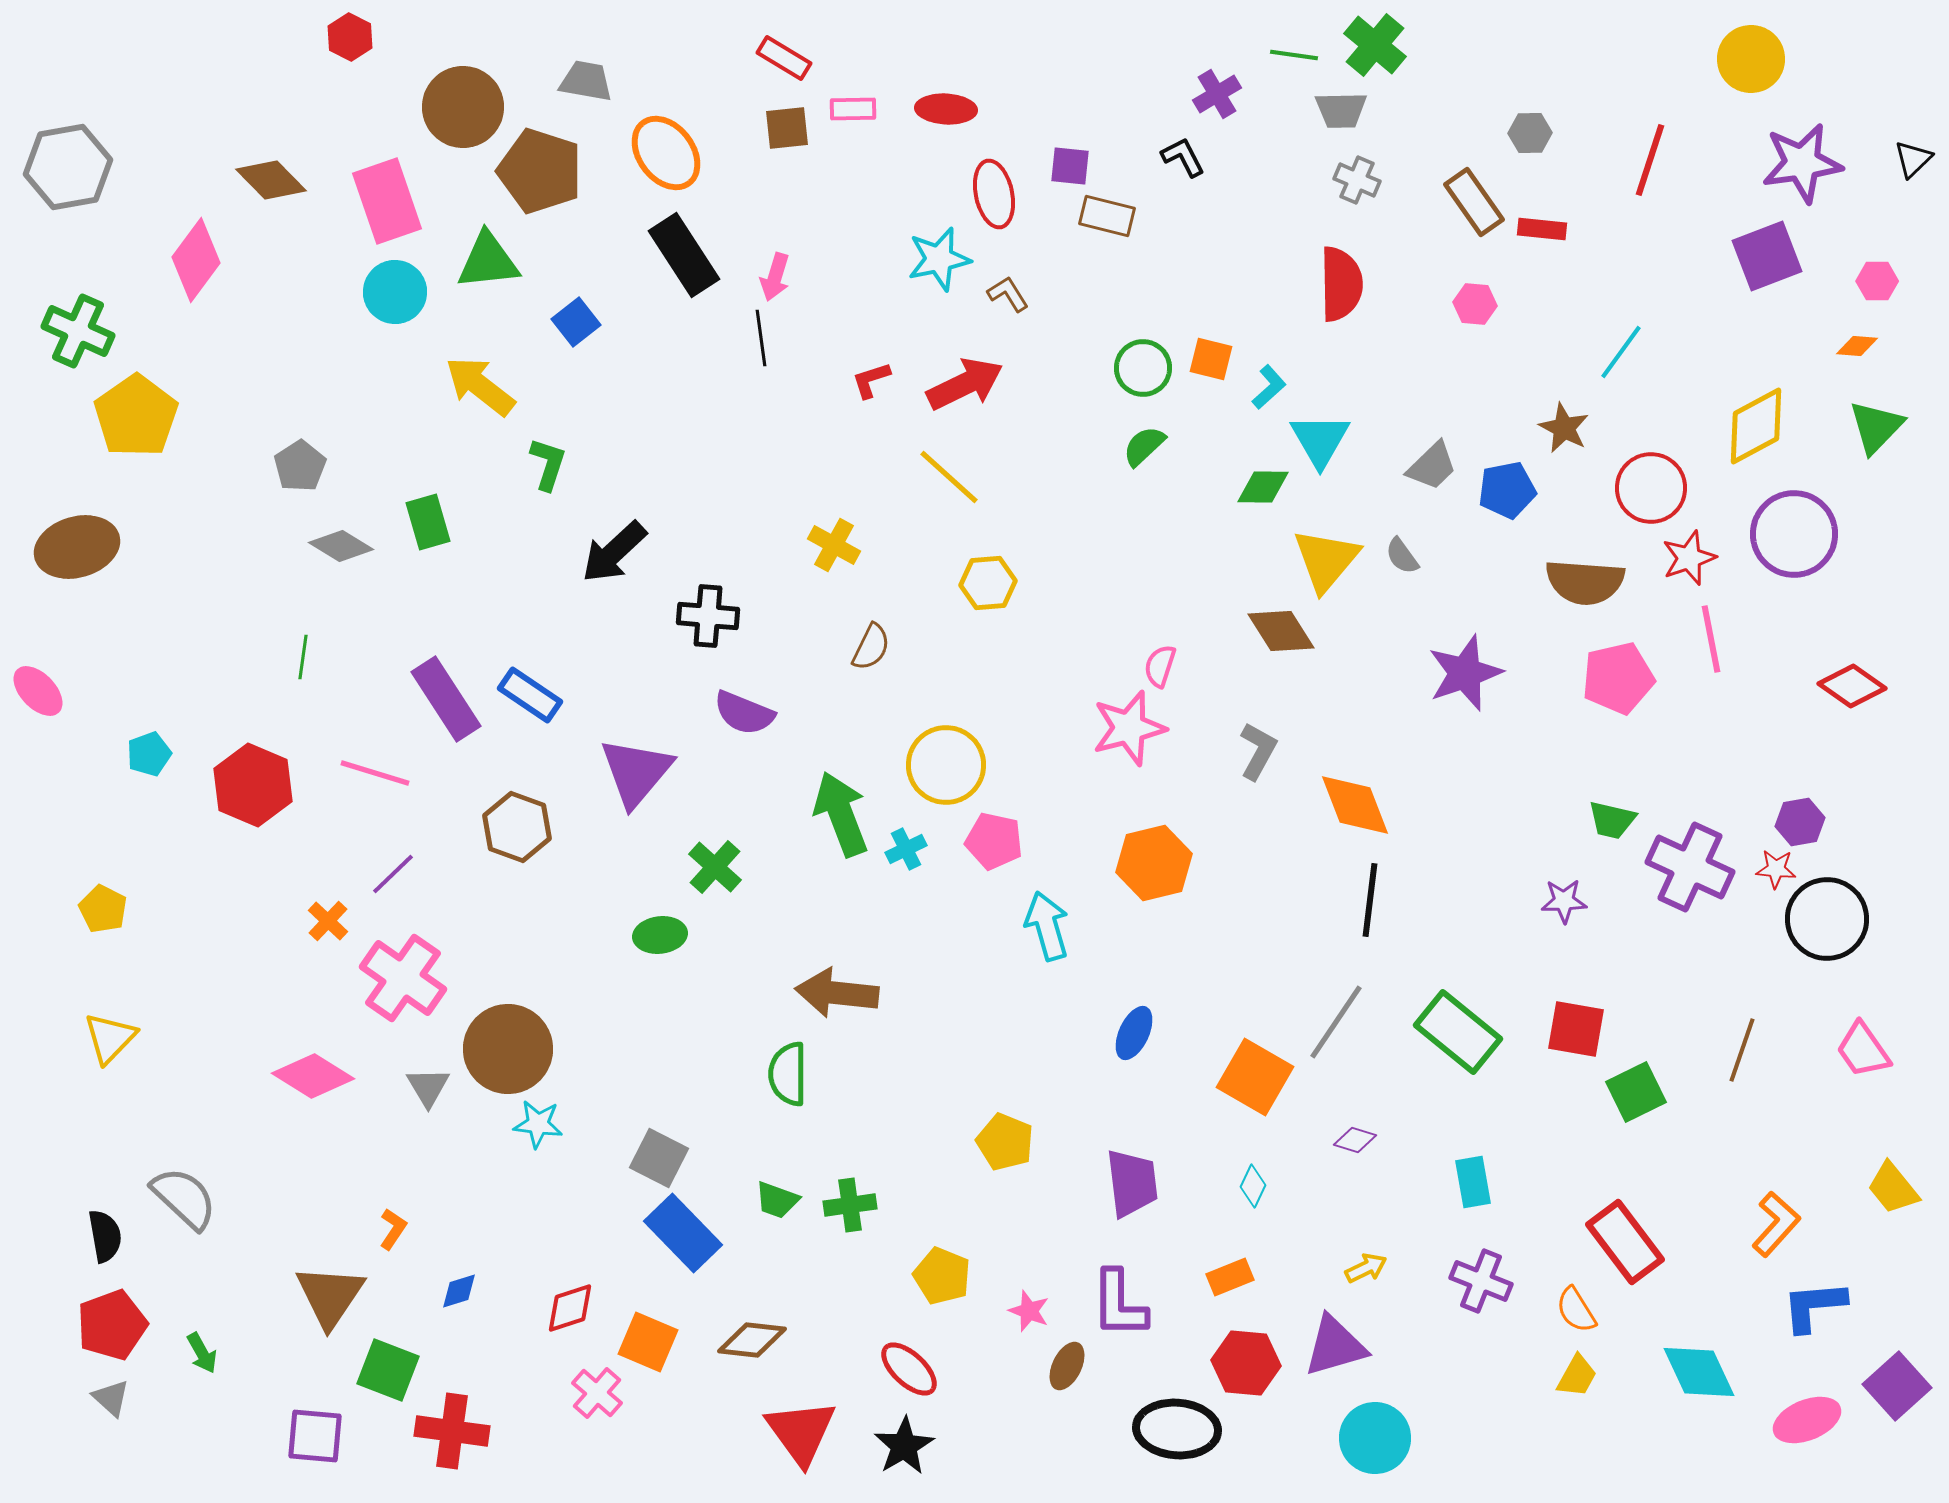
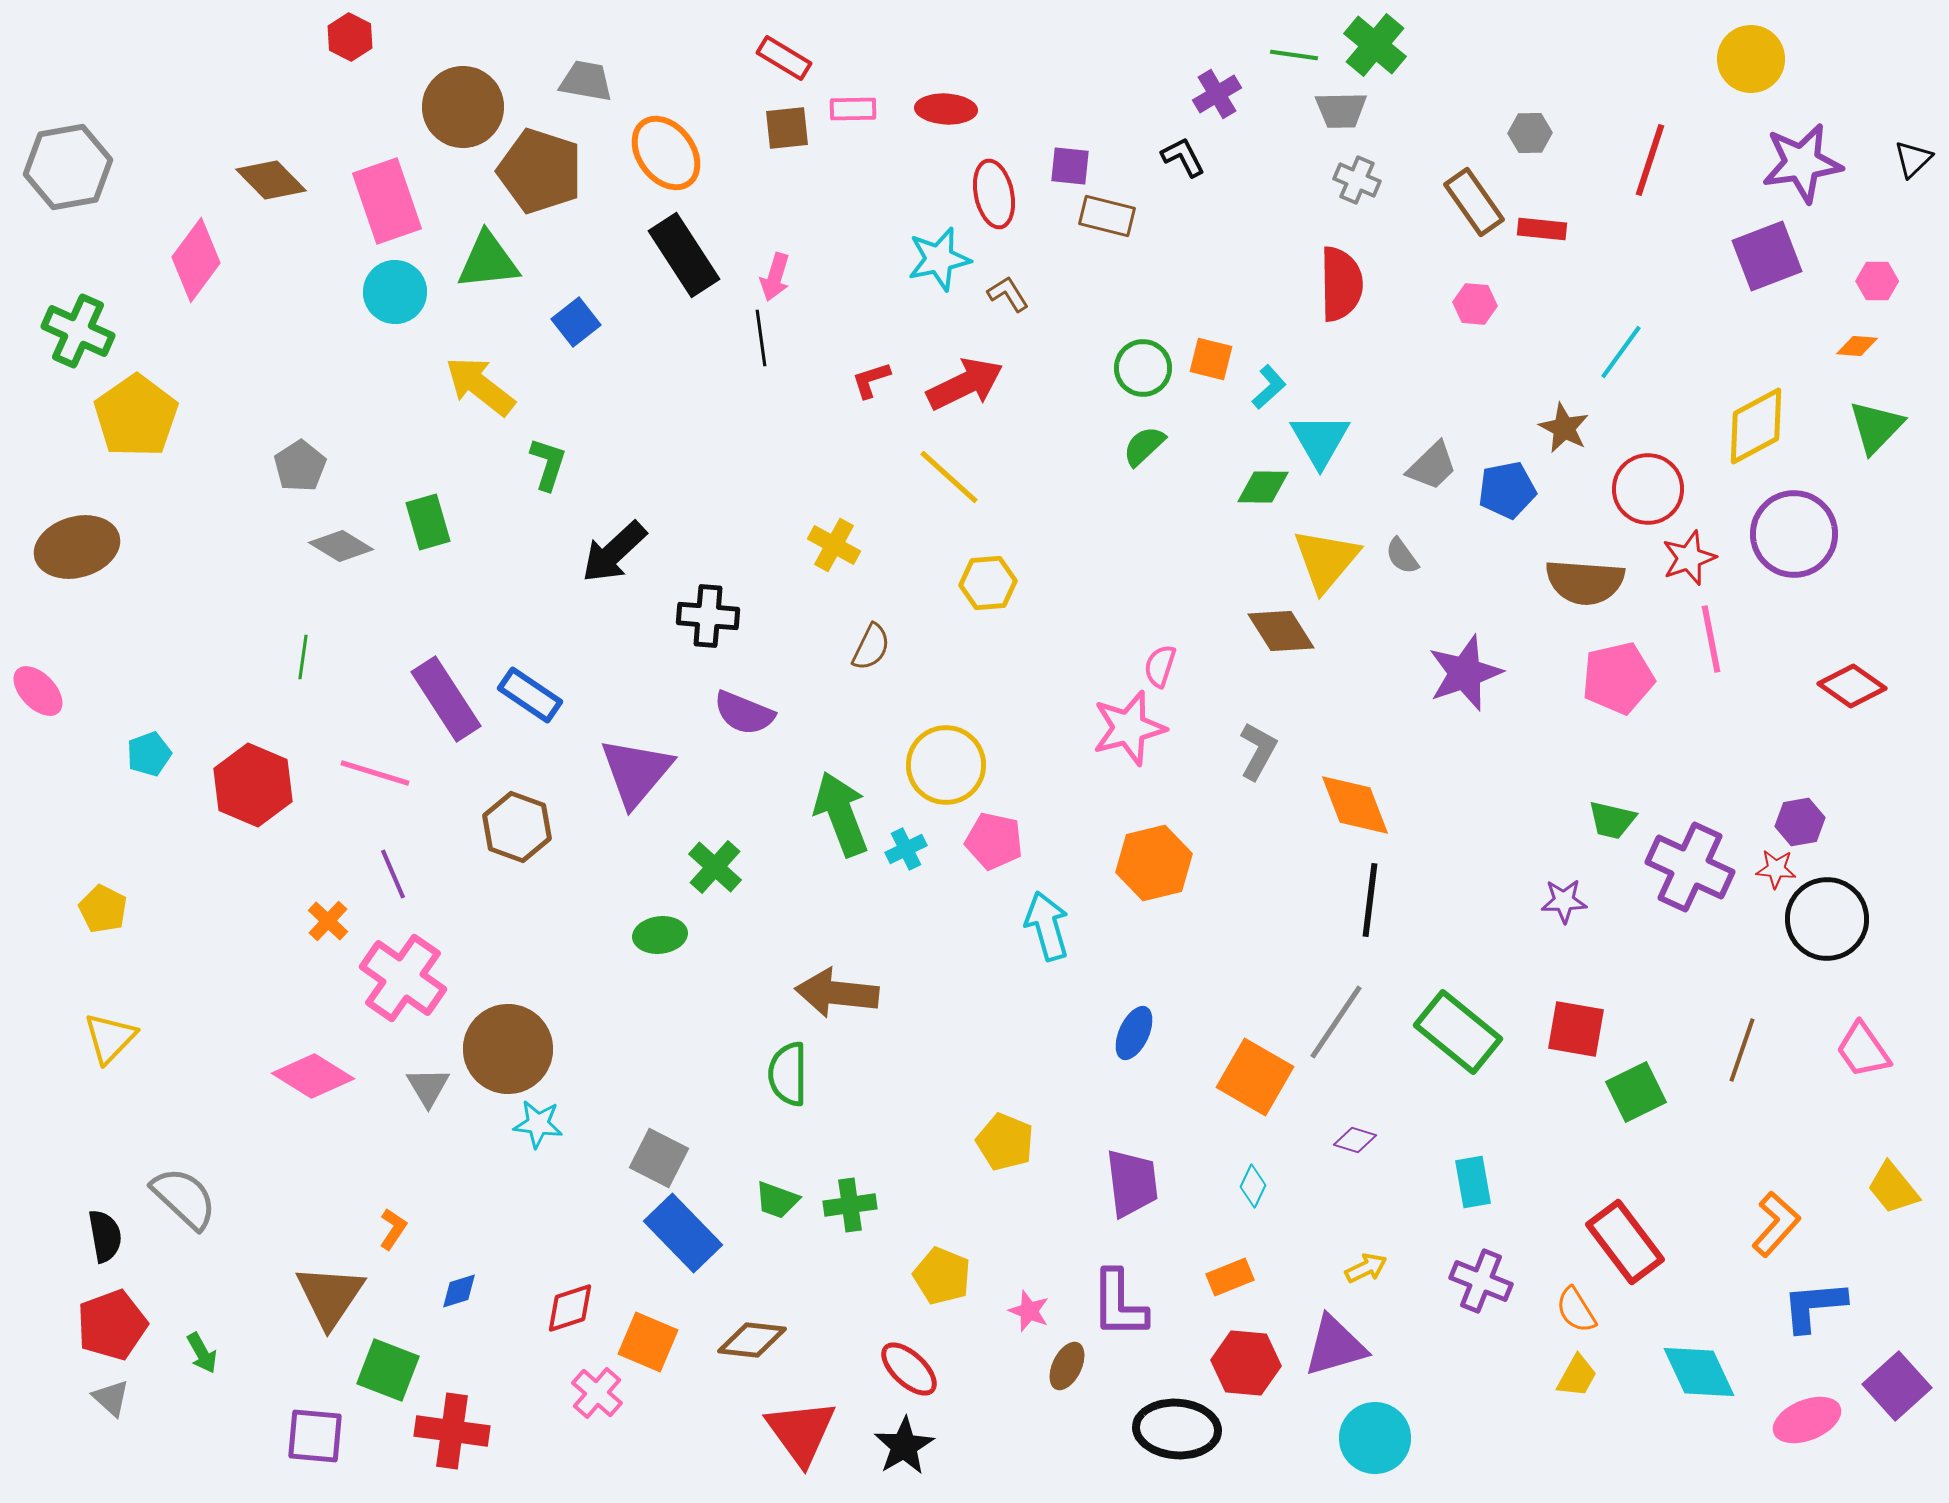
red circle at (1651, 488): moved 3 px left, 1 px down
purple line at (393, 874): rotated 69 degrees counterclockwise
